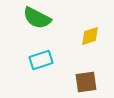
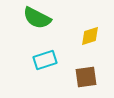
cyan rectangle: moved 4 px right
brown square: moved 5 px up
